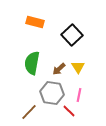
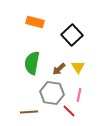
brown line: rotated 42 degrees clockwise
